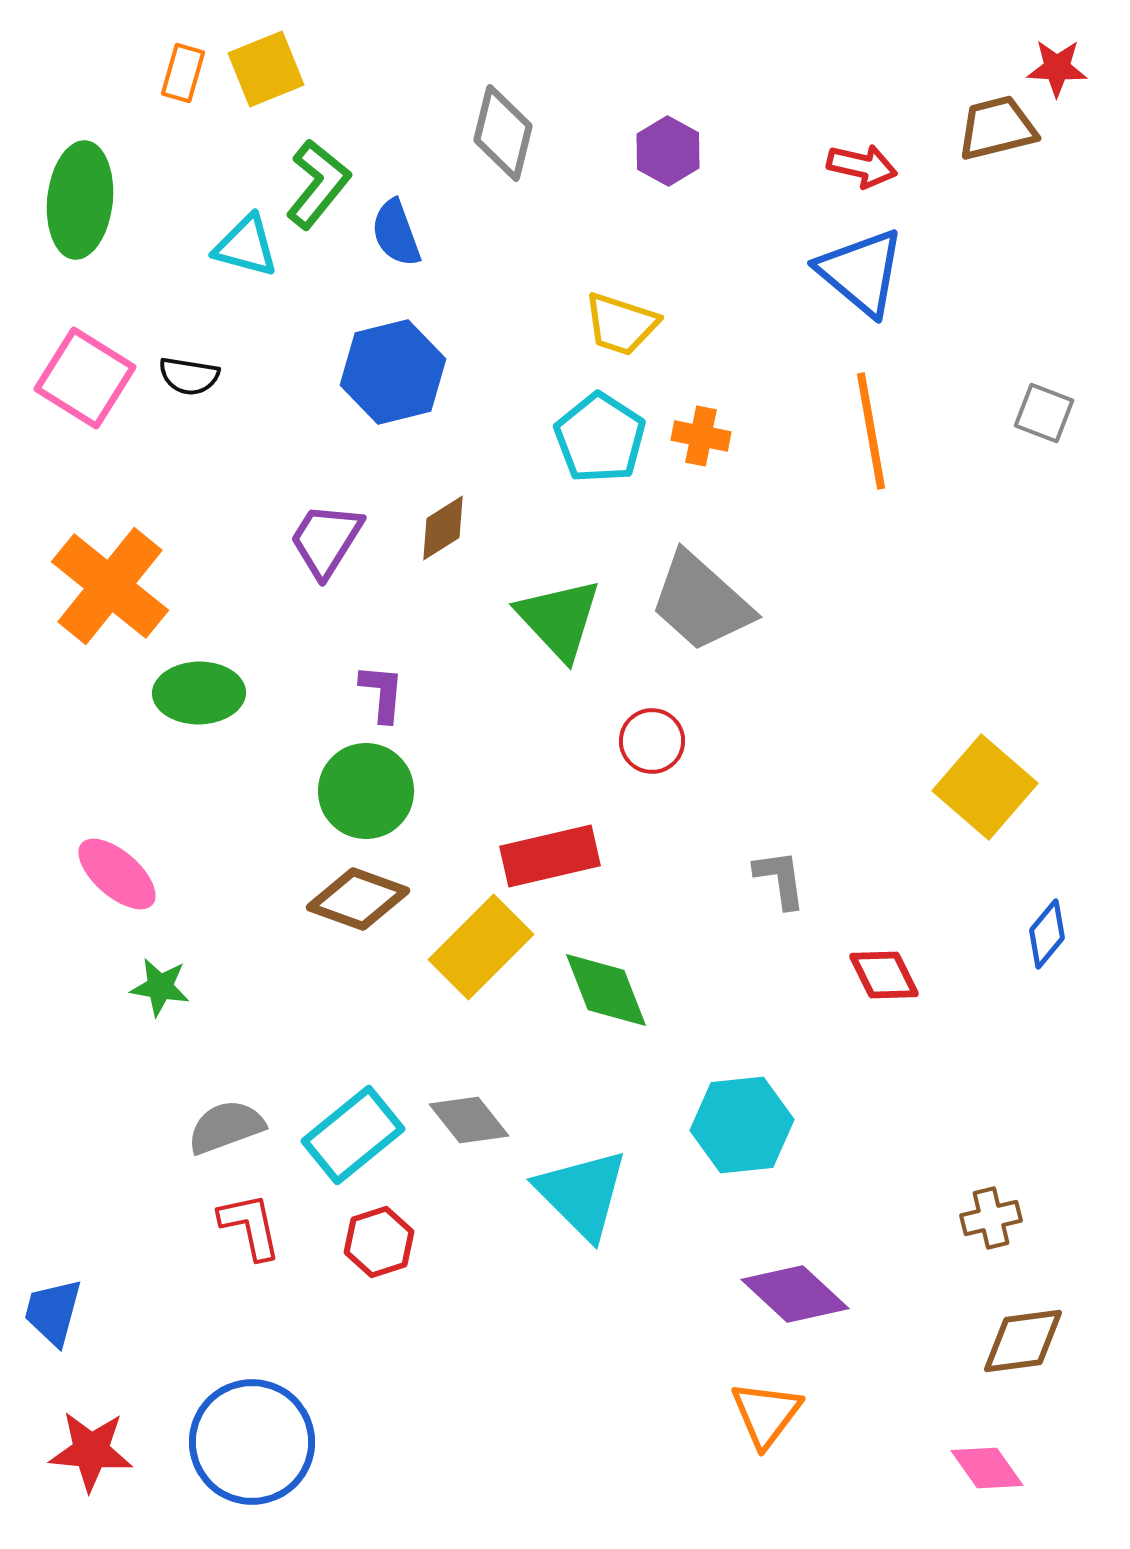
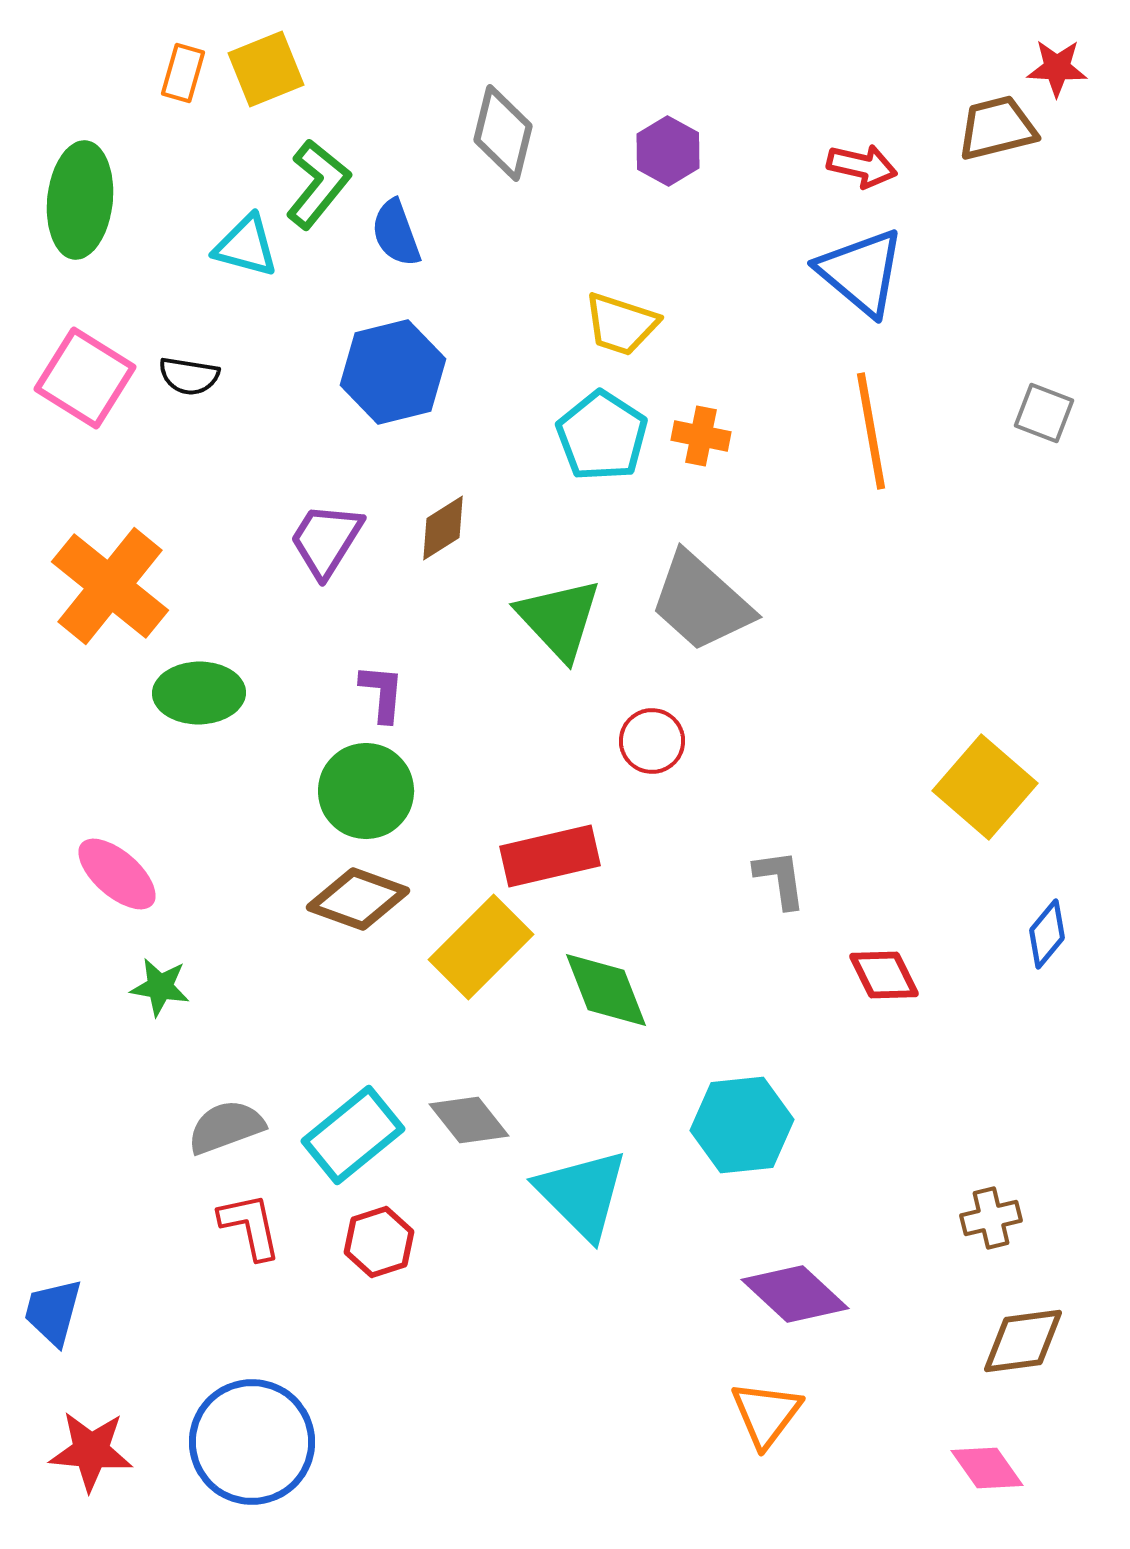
cyan pentagon at (600, 438): moved 2 px right, 2 px up
